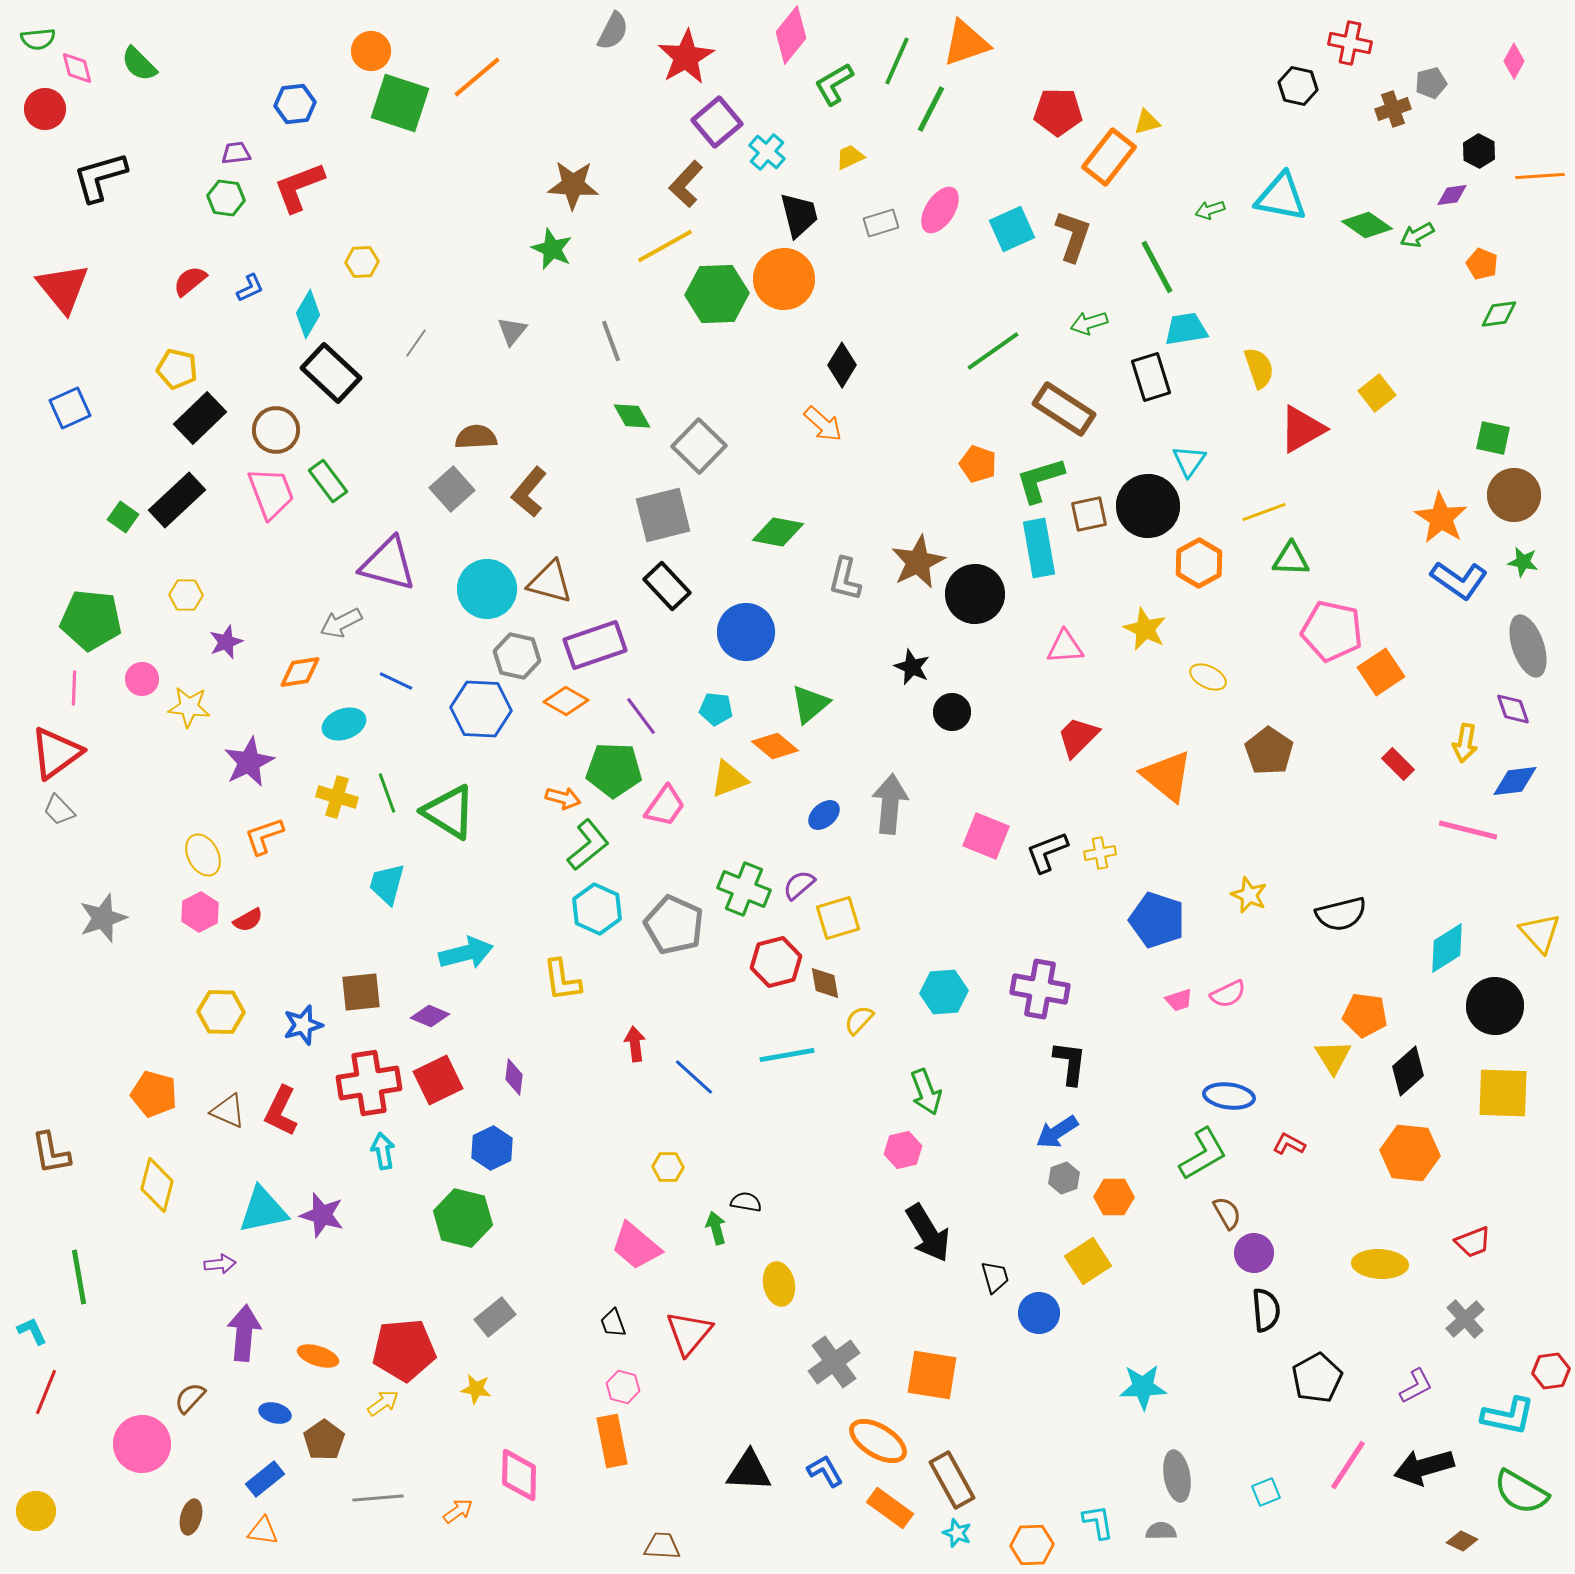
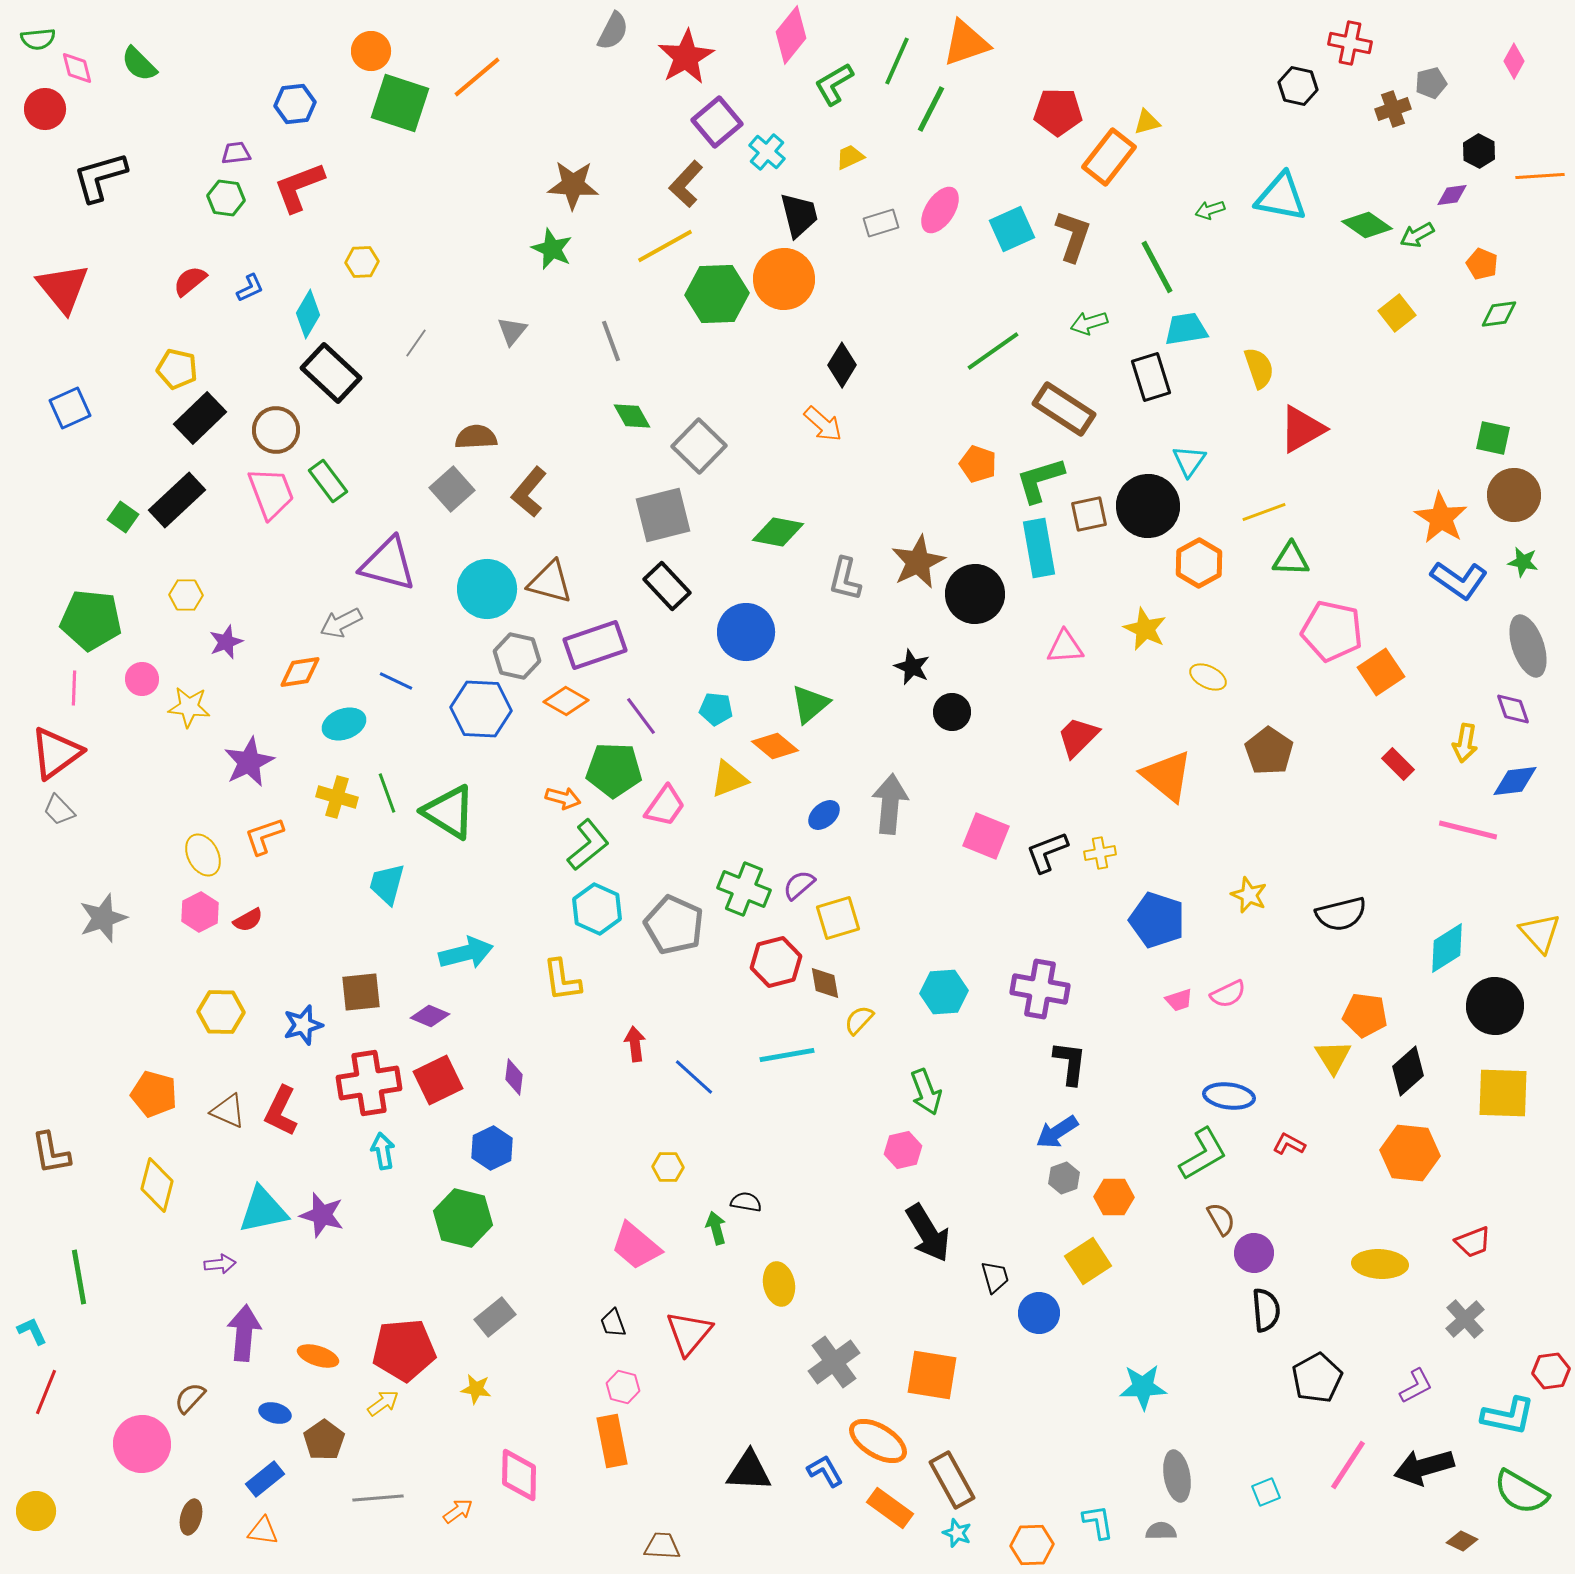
yellow square at (1377, 393): moved 20 px right, 80 px up
brown semicircle at (1227, 1213): moved 6 px left, 6 px down
